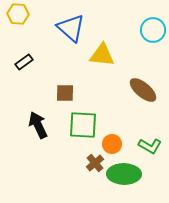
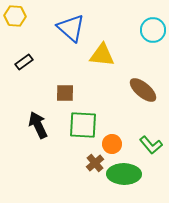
yellow hexagon: moved 3 px left, 2 px down
green L-shape: moved 1 px right, 1 px up; rotated 20 degrees clockwise
